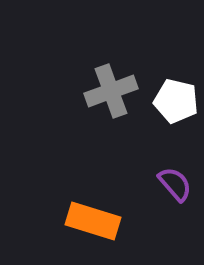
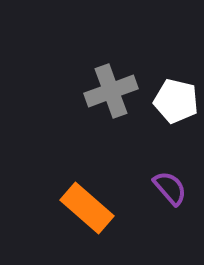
purple semicircle: moved 5 px left, 4 px down
orange rectangle: moved 6 px left, 13 px up; rotated 24 degrees clockwise
